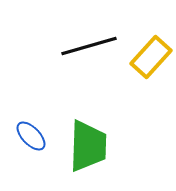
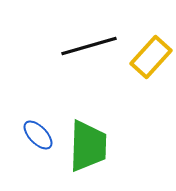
blue ellipse: moved 7 px right, 1 px up
